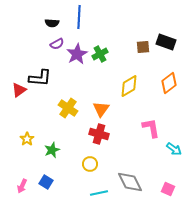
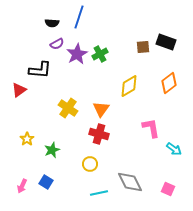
blue line: rotated 15 degrees clockwise
black L-shape: moved 8 px up
